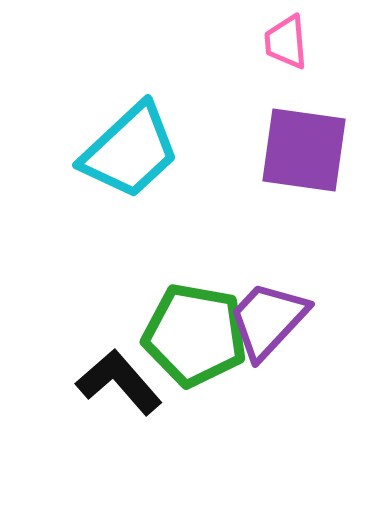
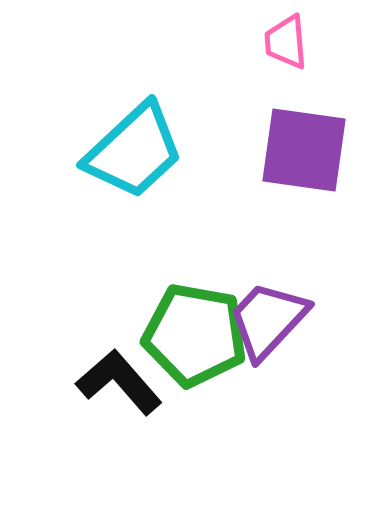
cyan trapezoid: moved 4 px right
